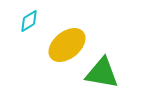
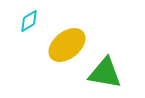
green triangle: moved 3 px right
